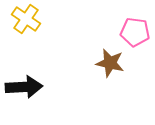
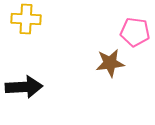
yellow cross: rotated 32 degrees counterclockwise
brown star: rotated 20 degrees counterclockwise
